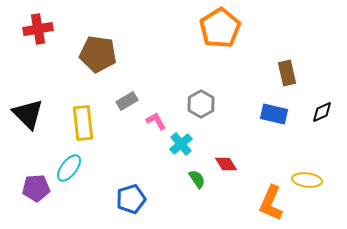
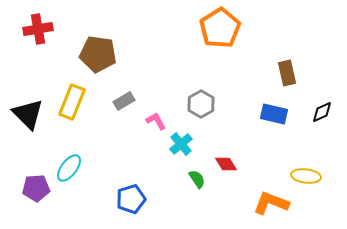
gray rectangle: moved 3 px left
yellow rectangle: moved 11 px left, 21 px up; rotated 28 degrees clockwise
yellow ellipse: moved 1 px left, 4 px up
orange L-shape: rotated 87 degrees clockwise
